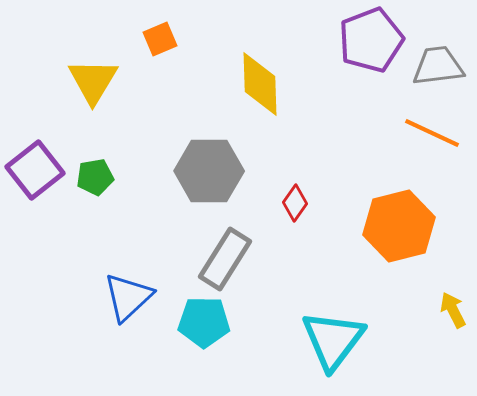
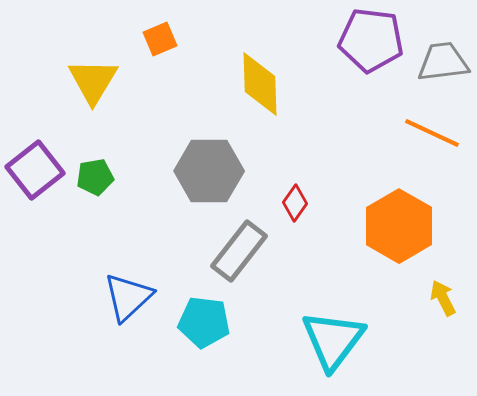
purple pentagon: rotated 28 degrees clockwise
gray trapezoid: moved 5 px right, 4 px up
orange hexagon: rotated 16 degrees counterclockwise
gray rectangle: moved 14 px right, 8 px up; rotated 6 degrees clockwise
yellow arrow: moved 10 px left, 12 px up
cyan pentagon: rotated 6 degrees clockwise
